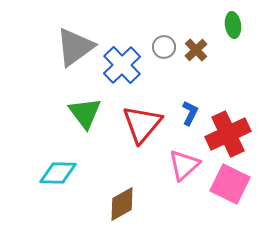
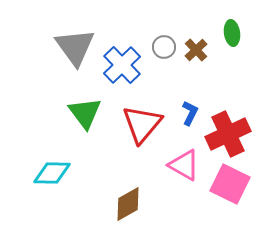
green ellipse: moved 1 px left, 8 px down
gray triangle: rotated 30 degrees counterclockwise
pink triangle: rotated 48 degrees counterclockwise
cyan diamond: moved 6 px left
brown diamond: moved 6 px right
